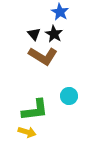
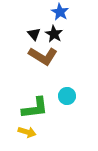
cyan circle: moved 2 px left
green L-shape: moved 2 px up
